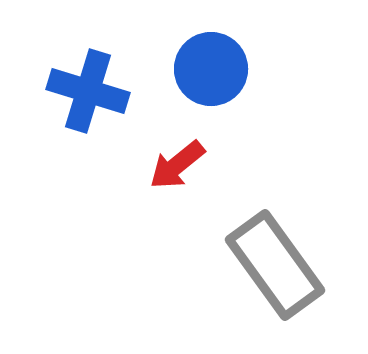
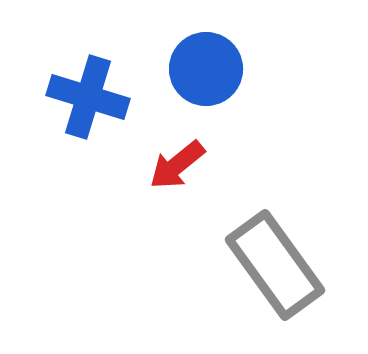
blue circle: moved 5 px left
blue cross: moved 6 px down
